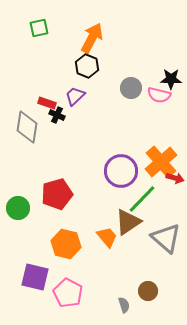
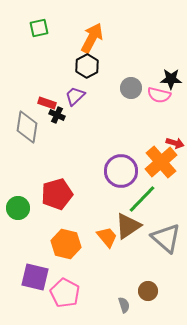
black hexagon: rotated 10 degrees clockwise
red arrow: moved 35 px up
brown triangle: moved 4 px down
pink pentagon: moved 3 px left
